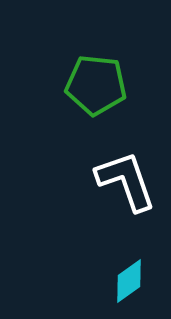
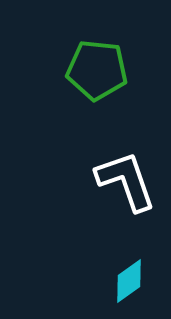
green pentagon: moved 1 px right, 15 px up
